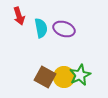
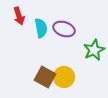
green star: moved 14 px right, 25 px up
